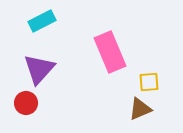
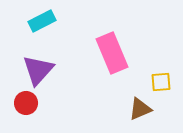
pink rectangle: moved 2 px right, 1 px down
purple triangle: moved 1 px left, 1 px down
yellow square: moved 12 px right
